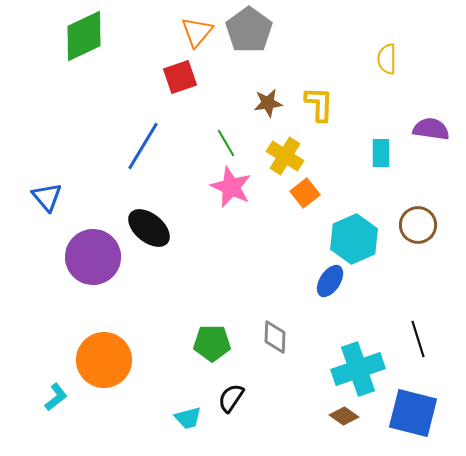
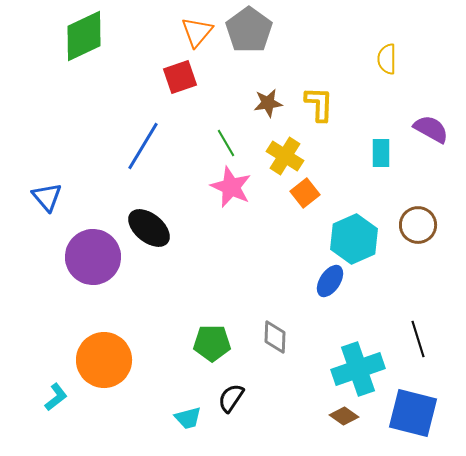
purple semicircle: rotated 21 degrees clockwise
